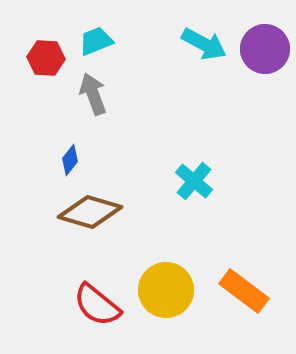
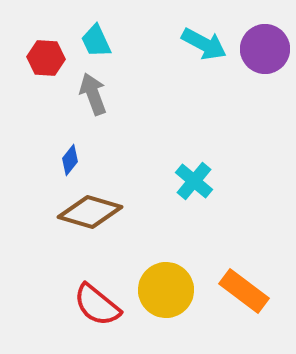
cyan trapezoid: rotated 93 degrees counterclockwise
